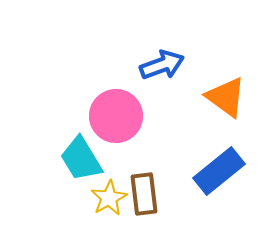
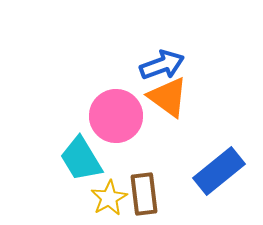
orange triangle: moved 58 px left
